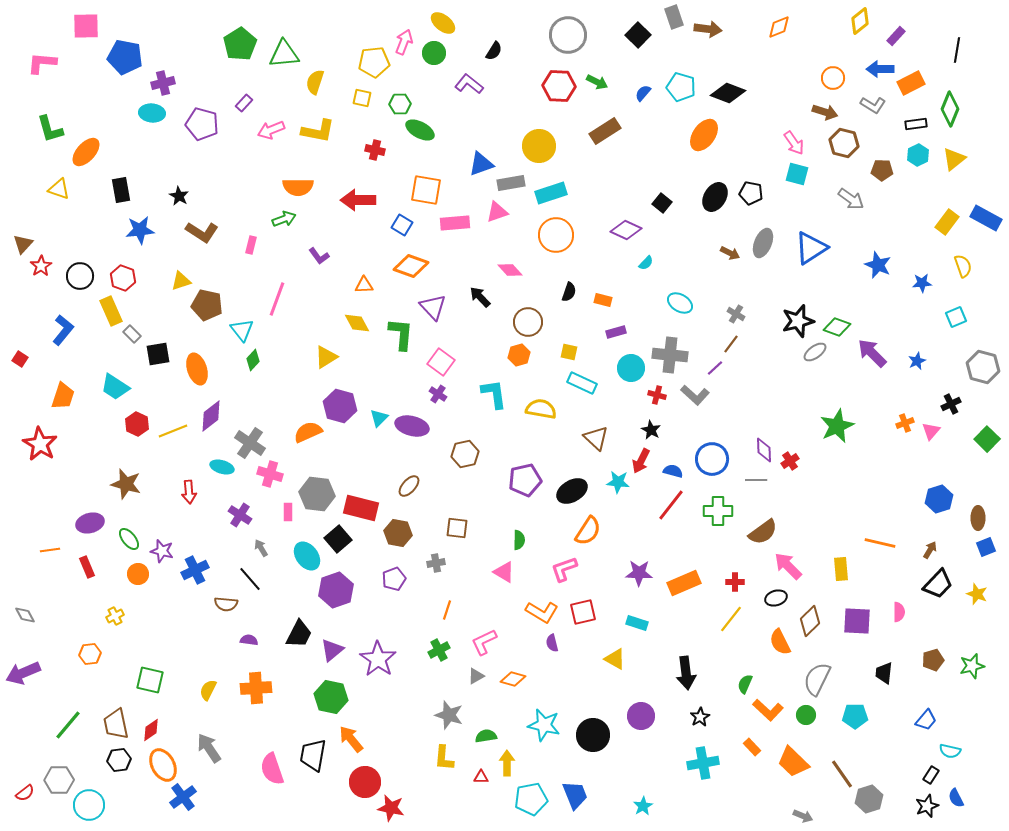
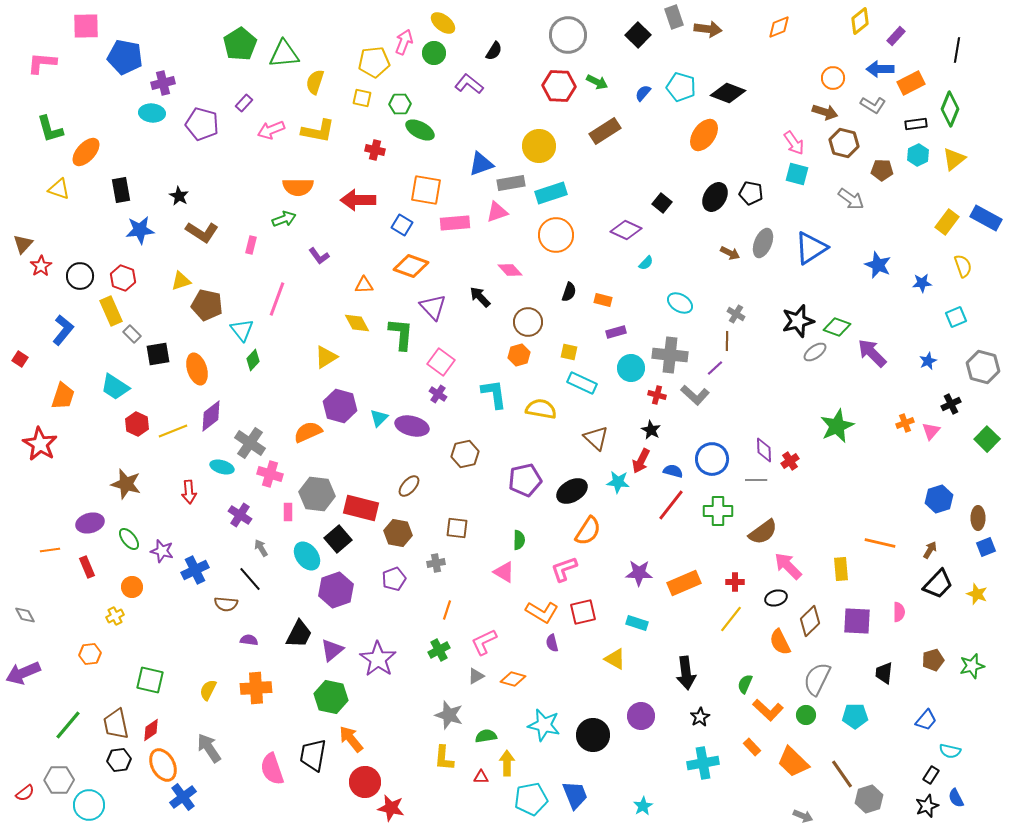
brown line at (731, 344): moved 4 px left, 3 px up; rotated 36 degrees counterclockwise
blue star at (917, 361): moved 11 px right
orange circle at (138, 574): moved 6 px left, 13 px down
